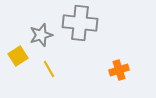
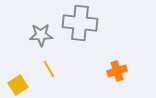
gray star: rotated 15 degrees clockwise
yellow square: moved 29 px down
orange cross: moved 2 px left, 1 px down
